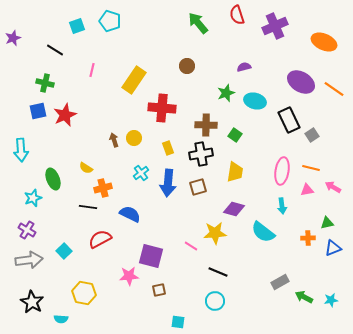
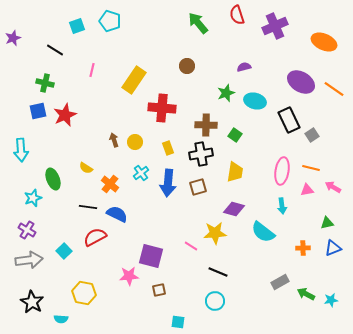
yellow circle at (134, 138): moved 1 px right, 4 px down
orange cross at (103, 188): moved 7 px right, 4 px up; rotated 36 degrees counterclockwise
blue semicircle at (130, 214): moved 13 px left
orange cross at (308, 238): moved 5 px left, 10 px down
red semicircle at (100, 239): moved 5 px left, 2 px up
green arrow at (304, 297): moved 2 px right, 3 px up
